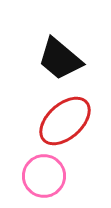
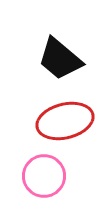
red ellipse: rotated 28 degrees clockwise
